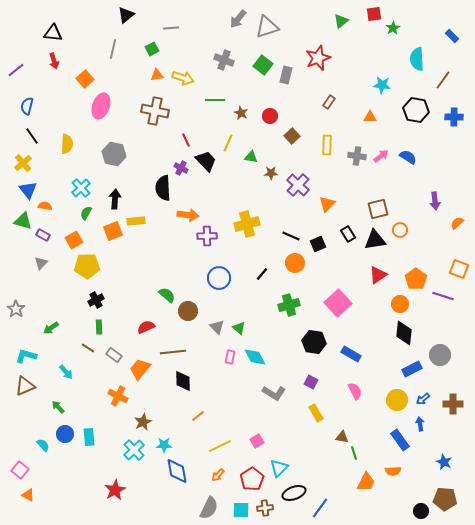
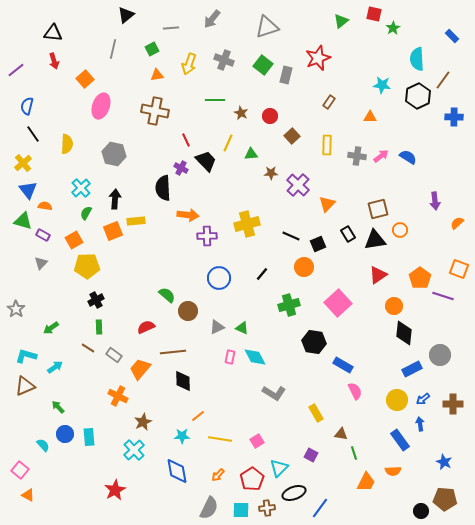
red square at (374, 14): rotated 21 degrees clockwise
gray arrow at (238, 19): moved 26 px left
yellow arrow at (183, 78): moved 6 px right, 14 px up; rotated 90 degrees clockwise
black hexagon at (416, 110): moved 2 px right, 14 px up; rotated 25 degrees clockwise
black line at (32, 136): moved 1 px right, 2 px up
green triangle at (251, 157): moved 3 px up; rotated 16 degrees counterclockwise
orange circle at (295, 263): moved 9 px right, 4 px down
orange pentagon at (416, 279): moved 4 px right, 1 px up
orange circle at (400, 304): moved 6 px left, 2 px down
gray triangle at (217, 327): rotated 49 degrees clockwise
green triangle at (239, 328): moved 3 px right; rotated 16 degrees counterclockwise
blue rectangle at (351, 354): moved 8 px left, 11 px down
cyan arrow at (66, 372): moved 11 px left, 5 px up; rotated 84 degrees counterclockwise
purple square at (311, 382): moved 73 px down
brown triangle at (342, 437): moved 1 px left, 3 px up
cyan star at (164, 445): moved 18 px right, 9 px up
yellow line at (220, 446): moved 7 px up; rotated 35 degrees clockwise
brown cross at (265, 508): moved 2 px right
